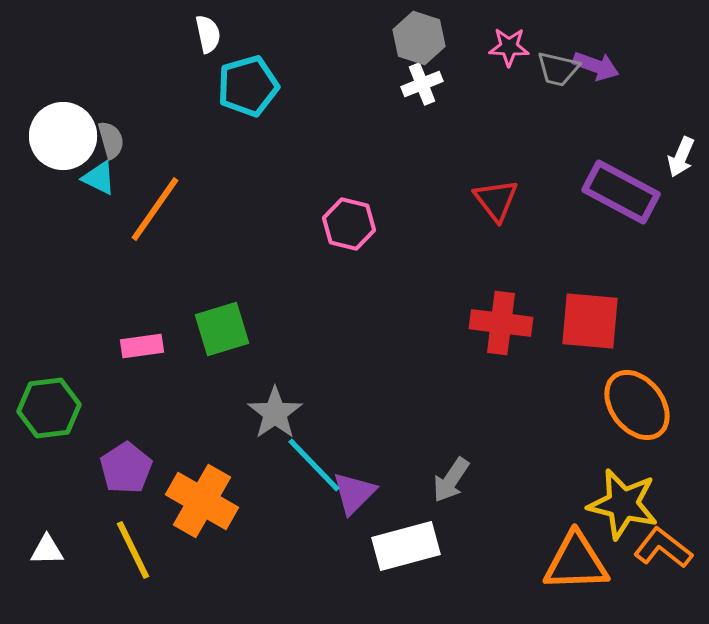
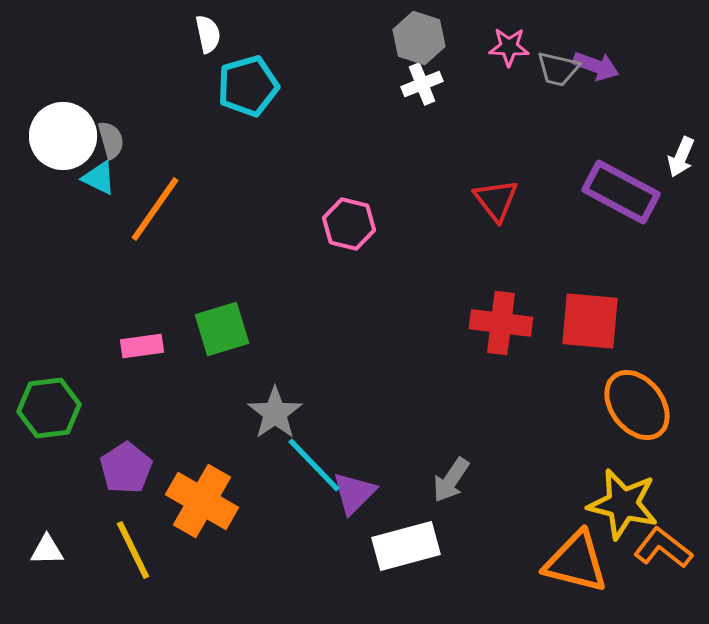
orange triangle: rotated 16 degrees clockwise
